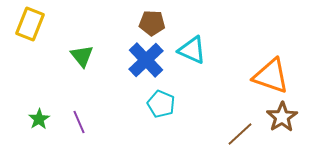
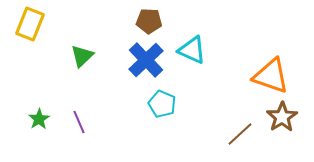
brown pentagon: moved 3 px left, 2 px up
green triangle: rotated 25 degrees clockwise
cyan pentagon: moved 1 px right
